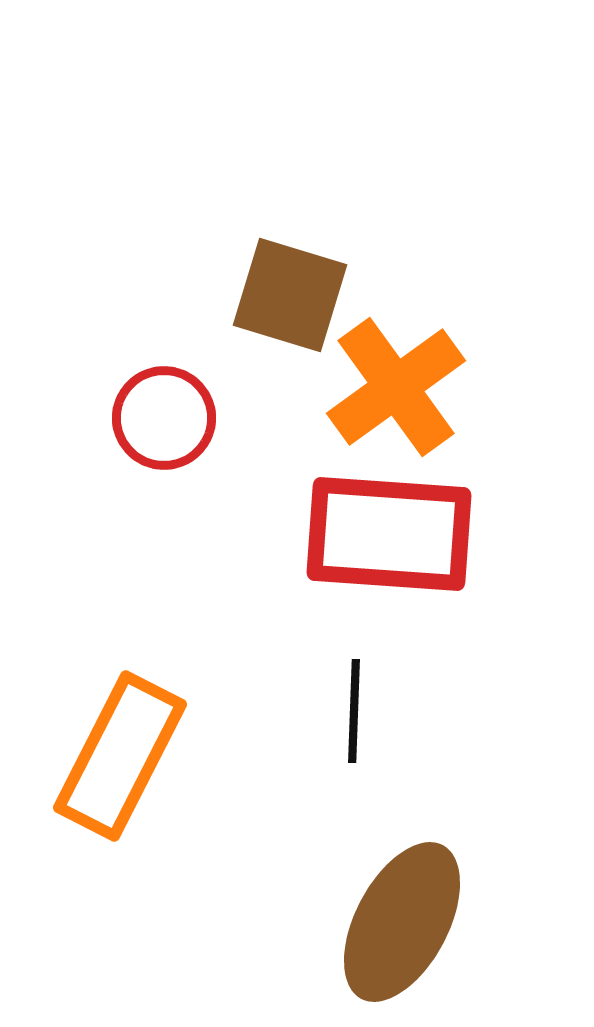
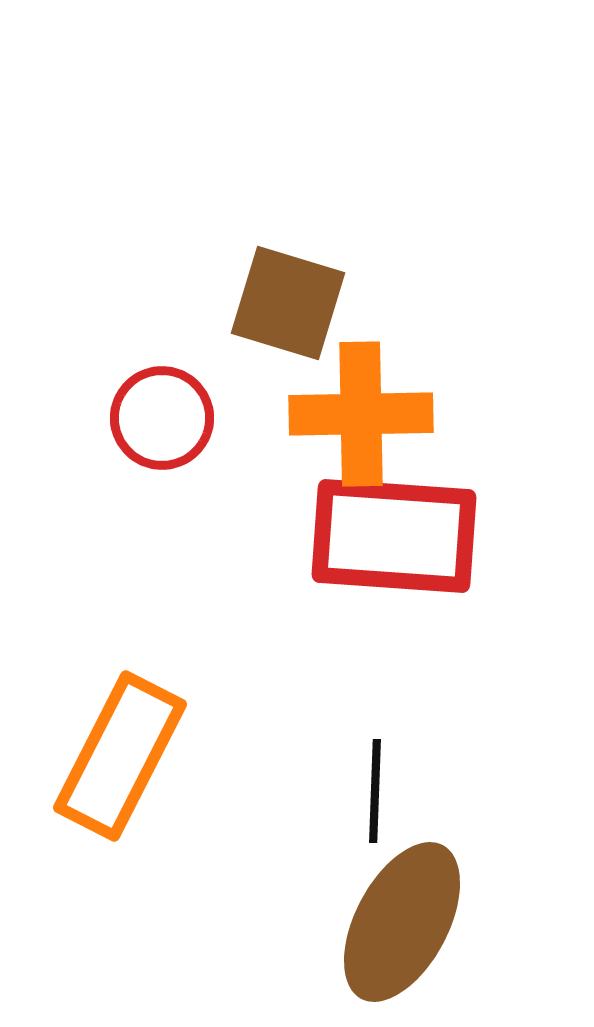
brown square: moved 2 px left, 8 px down
orange cross: moved 35 px left, 27 px down; rotated 35 degrees clockwise
red circle: moved 2 px left
red rectangle: moved 5 px right, 2 px down
black line: moved 21 px right, 80 px down
